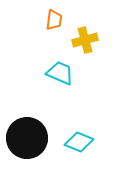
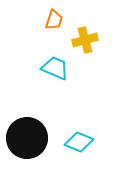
orange trapezoid: rotated 10 degrees clockwise
cyan trapezoid: moved 5 px left, 5 px up
